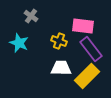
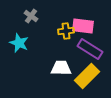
yellow cross: moved 7 px right, 10 px up; rotated 28 degrees counterclockwise
purple rectangle: moved 1 px left; rotated 20 degrees counterclockwise
